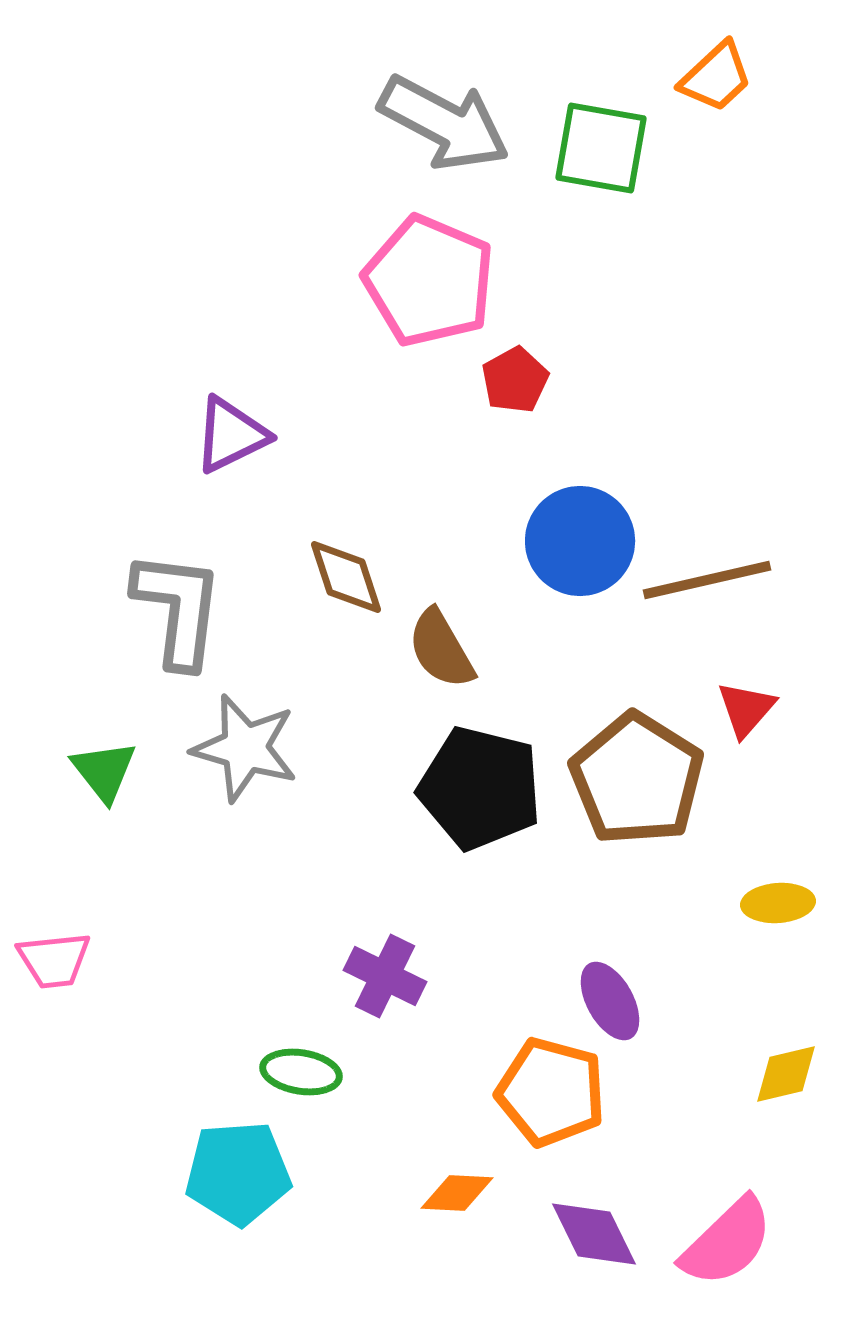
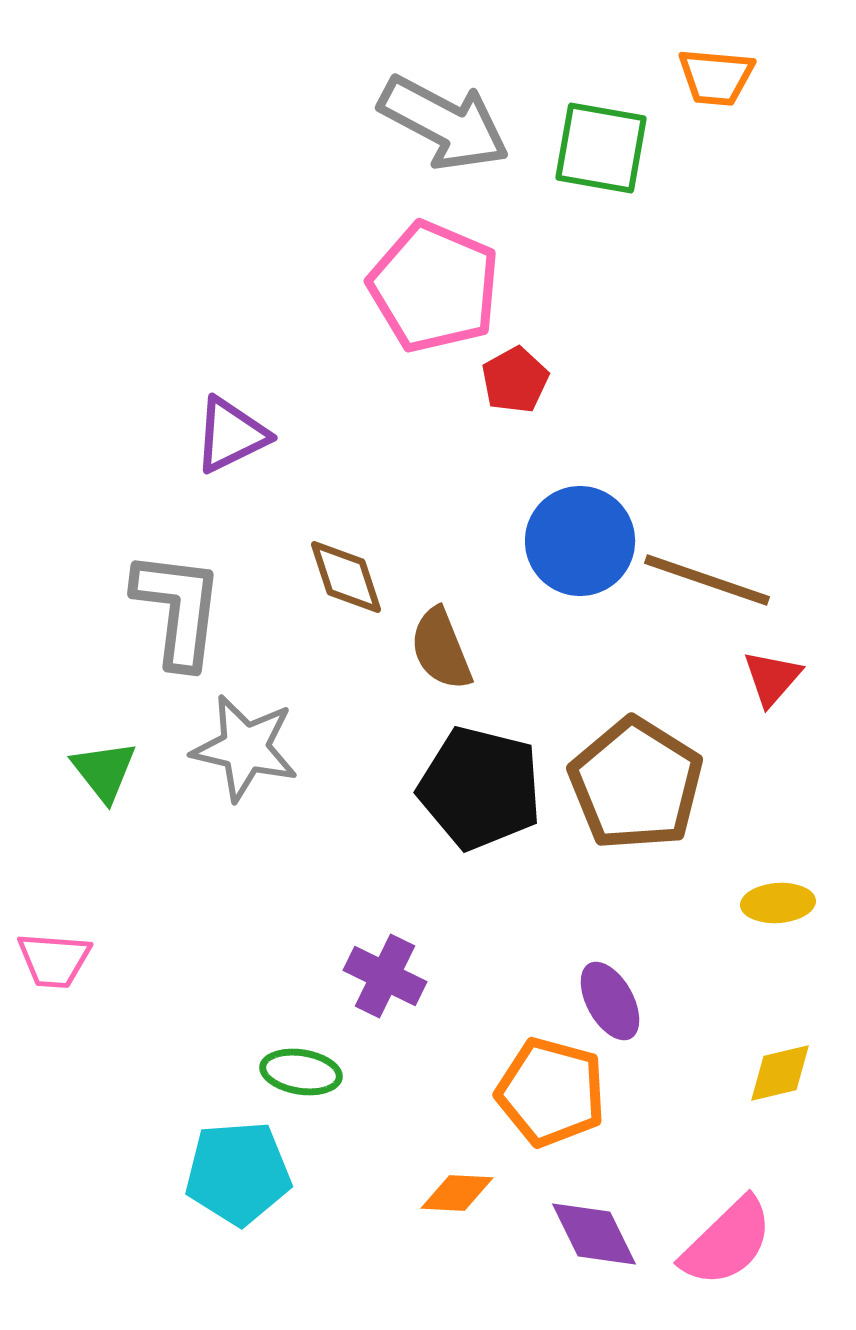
orange trapezoid: rotated 48 degrees clockwise
pink pentagon: moved 5 px right, 6 px down
brown line: rotated 32 degrees clockwise
brown semicircle: rotated 8 degrees clockwise
red triangle: moved 26 px right, 31 px up
gray star: rotated 3 degrees counterclockwise
brown pentagon: moved 1 px left, 5 px down
pink trapezoid: rotated 10 degrees clockwise
yellow diamond: moved 6 px left, 1 px up
